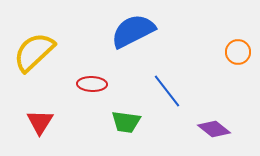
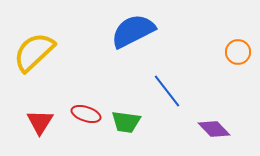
red ellipse: moved 6 px left, 30 px down; rotated 16 degrees clockwise
purple diamond: rotated 8 degrees clockwise
